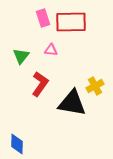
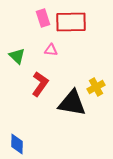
green triangle: moved 4 px left; rotated 24 degrees counterclockwise
yellow cross: moved 1 px right, 1 px down
